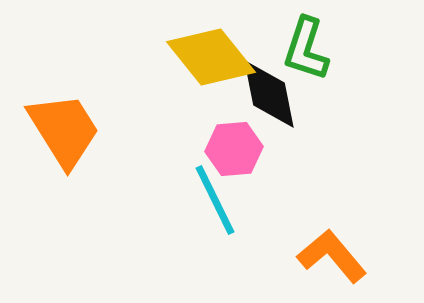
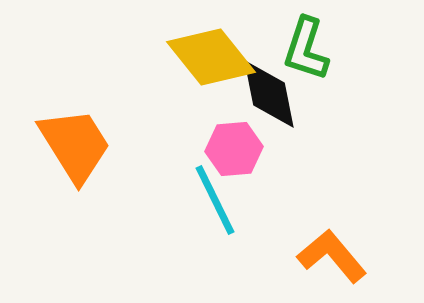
orange trapezoid: moved 11 px right, 15 px down
